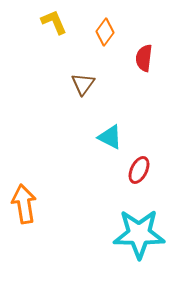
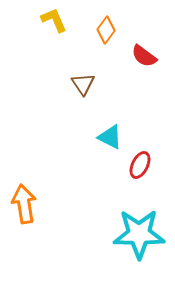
yellow L-shape: moved 2 px up
orange diamond: moved 1 px right, 2 px up
red semicircle: moved 2 px up; rotated 60 degrees counterclockwise
brown triangle: rotated 10 degrees counterclockwise
red ellipse: moved 1 px right, 5 px up
